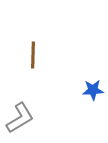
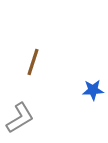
brown line: moved 7 px down; rotated 16 degrees clockwise
